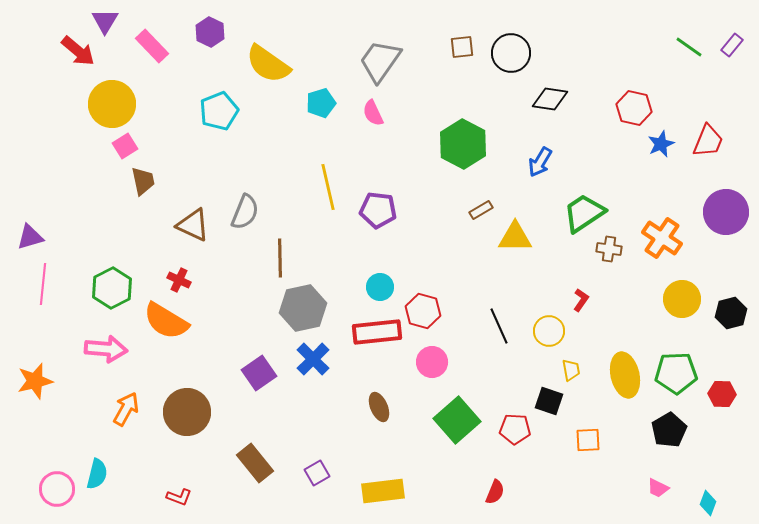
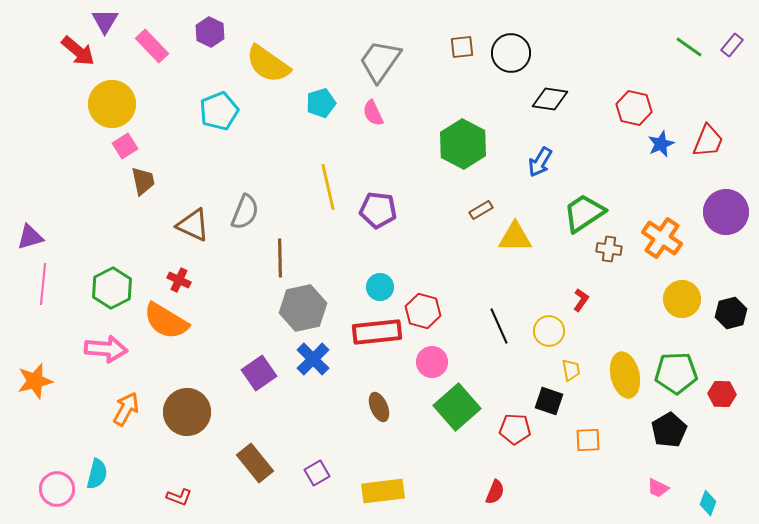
green square at (457, 420): moved 13 px up
